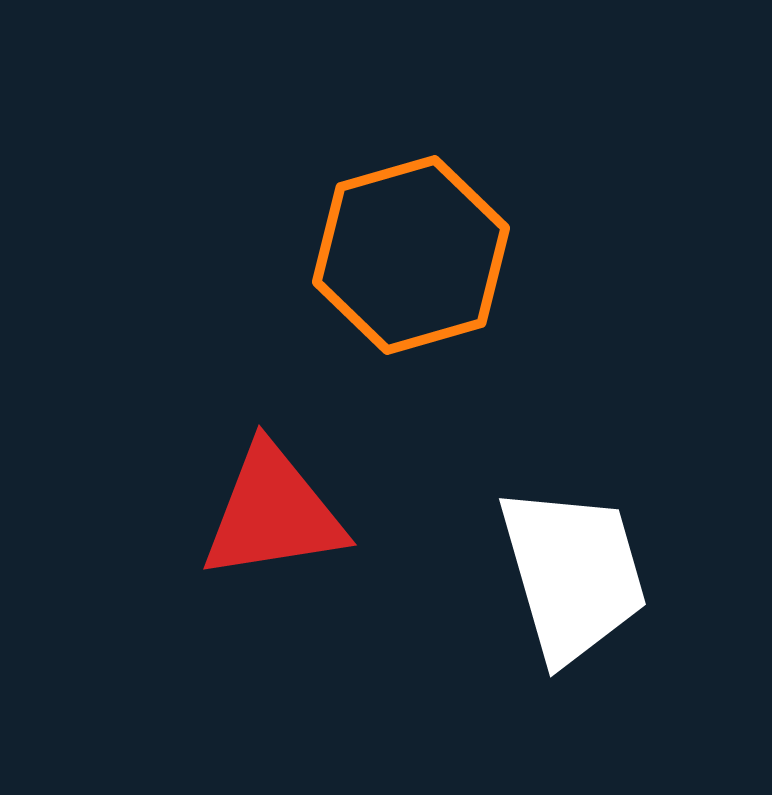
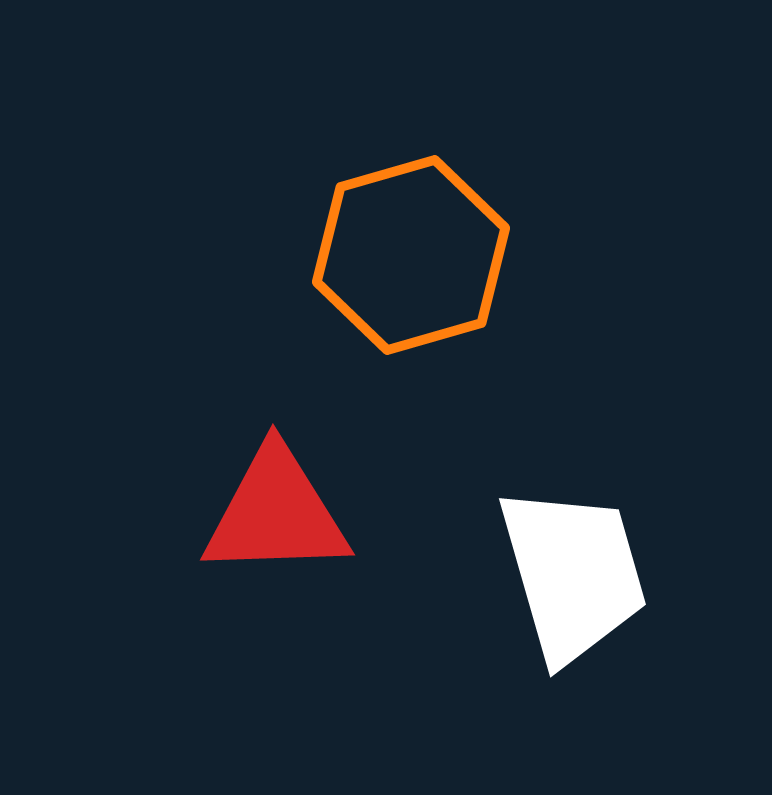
red triangle: moved 3 px right; rotated 7 degrees clockwise
